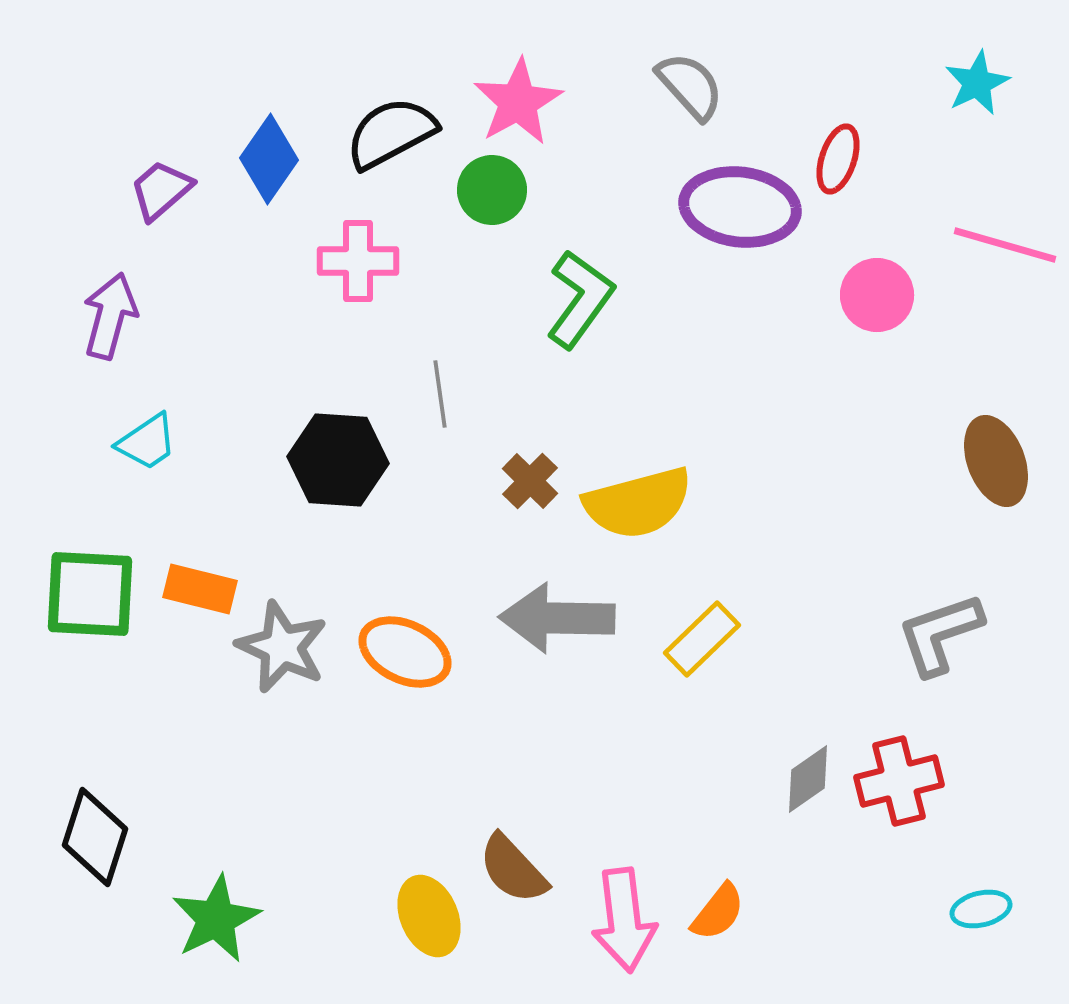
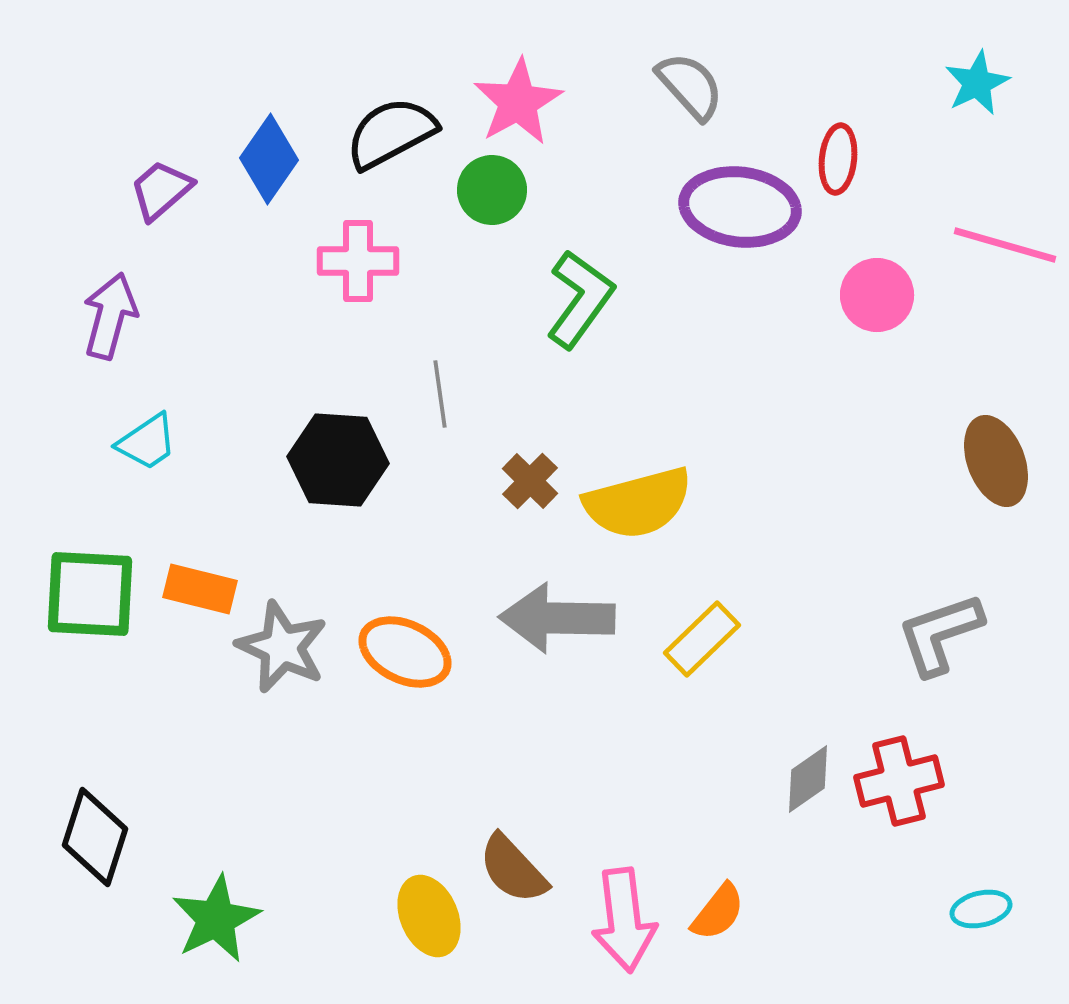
red ellipse: rotated 12 degrees counterclockwise
